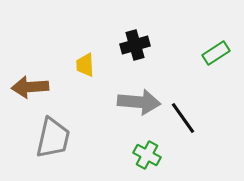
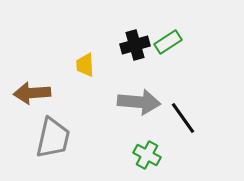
green rectangle: moved 48 px left, 11 px up
brown arrow: moved 2 px right, 6 px down
